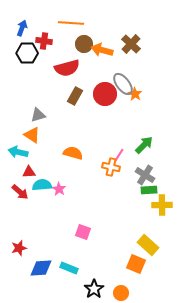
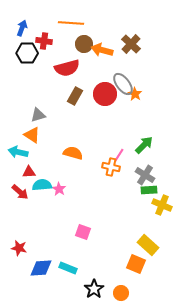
yellow cross: rotated 24 degrees clockwise
red star: rotated 28 degrees clockwise
cyan rectangle: moved 1 px left
